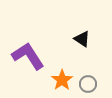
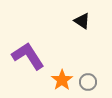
black triangle: moved 18 px up
gray circle: moved 2 px up
